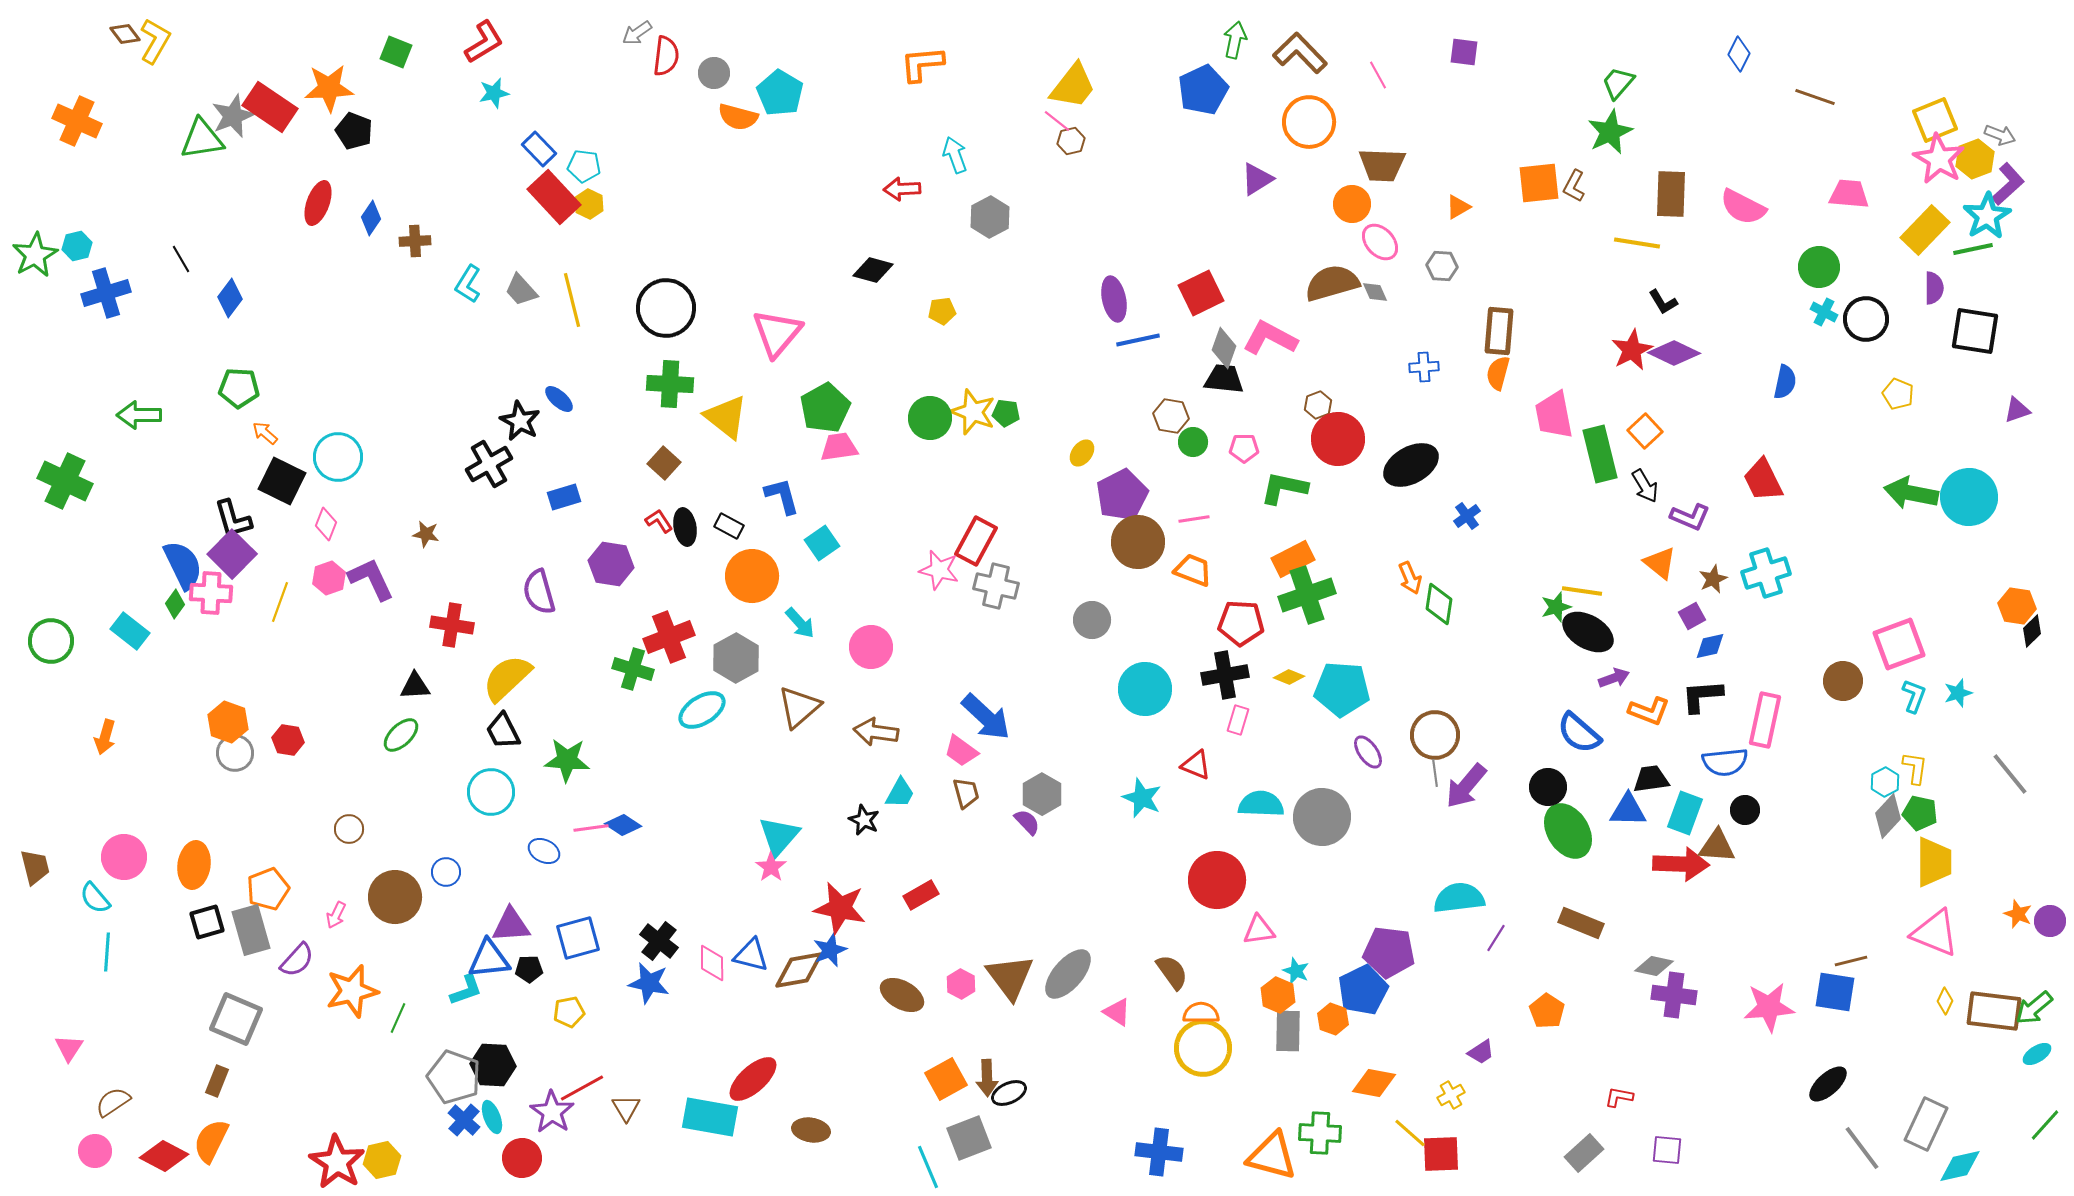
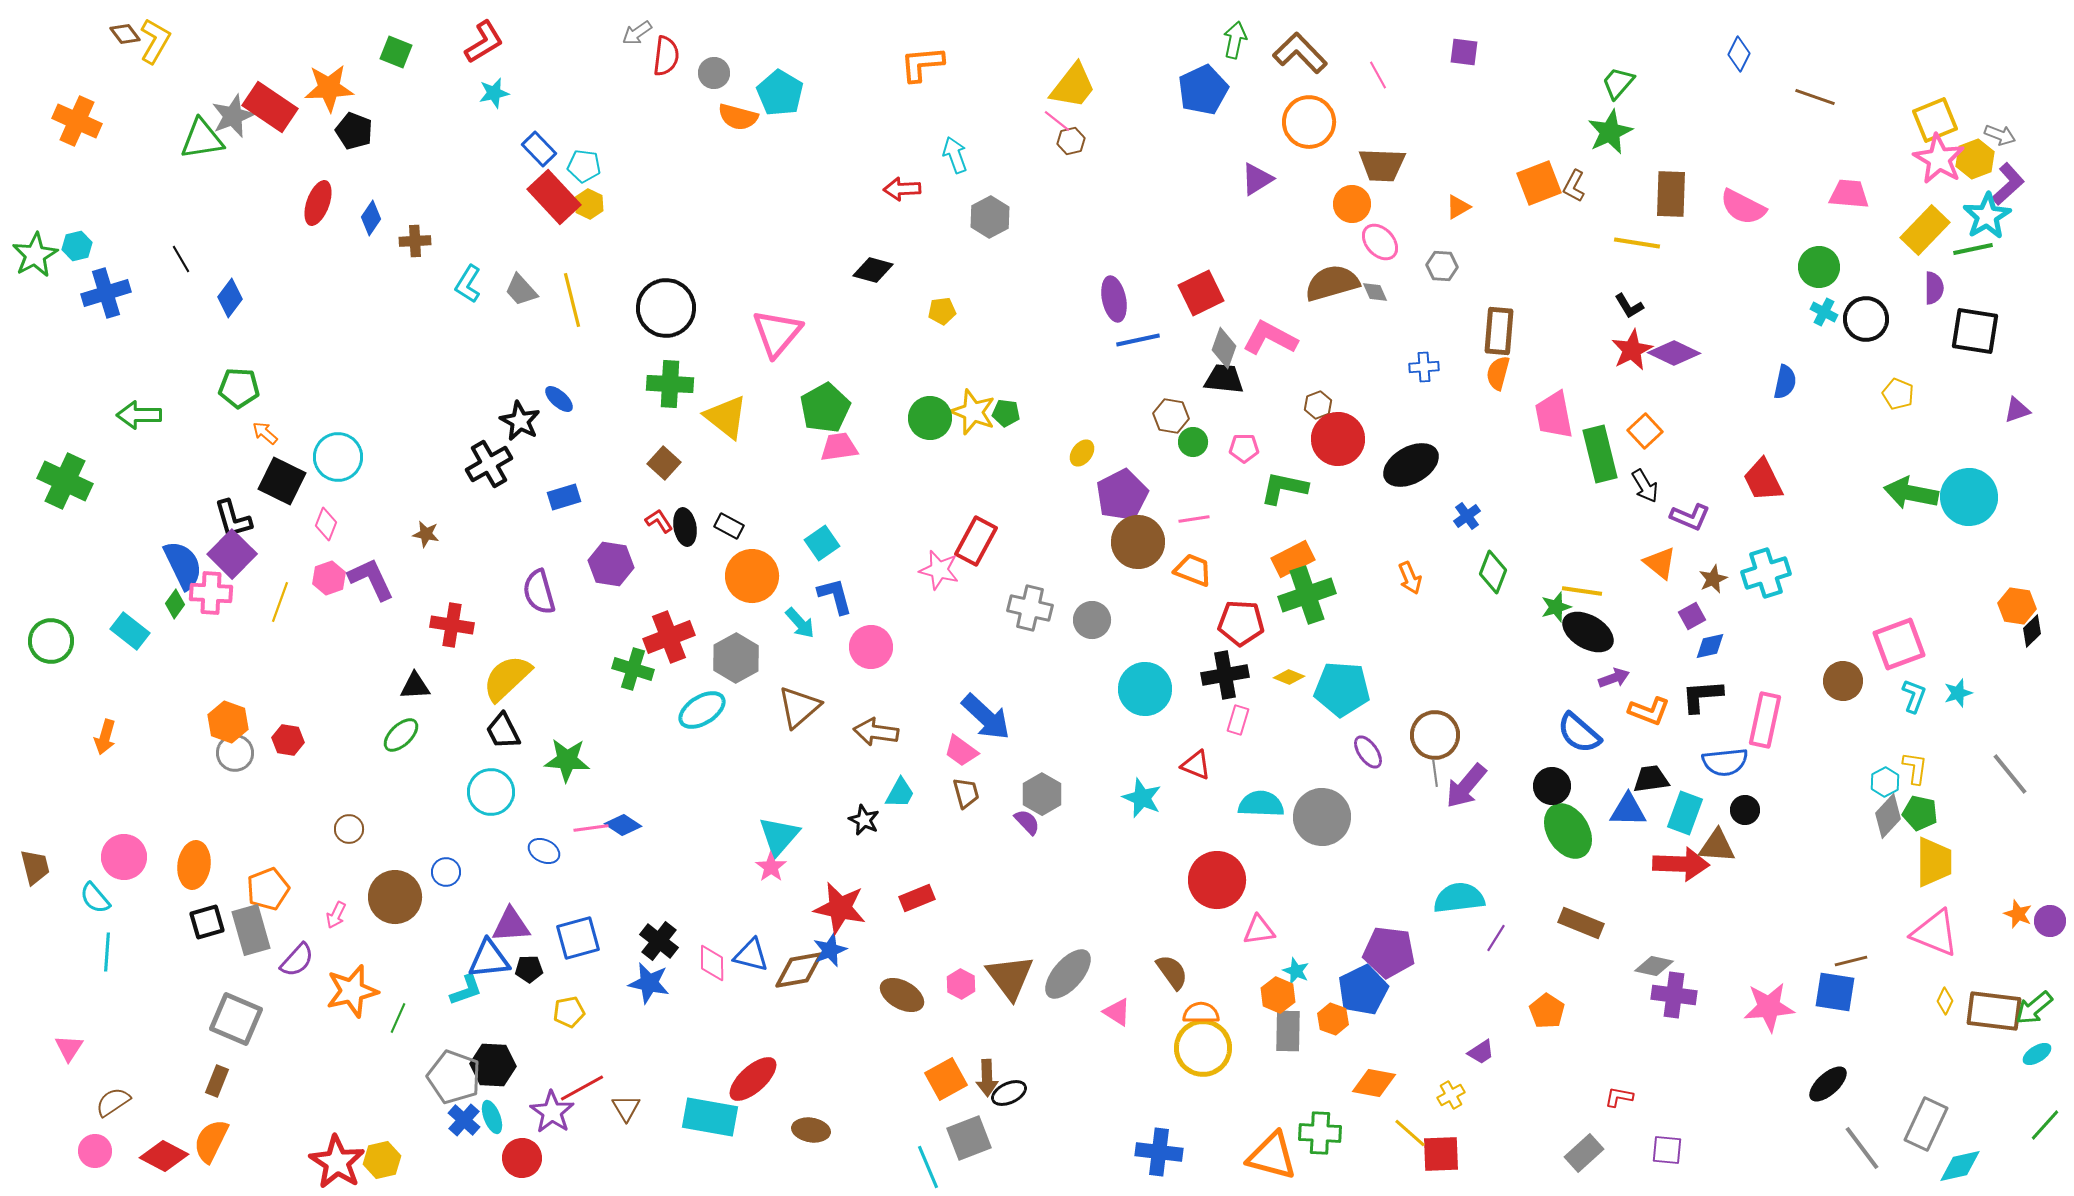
orange square at (1539, 183): rotated 15 degrees counterclockwise
black L-shape at (1663, 302): moved 34 px left, 4 px down
blue L-shape at (782, 496): moved 53 px right, 100 px down
gray cross at (996, 586): moved 34 px right, 22 px down
green diamond at (1439, 604): moved 54 px right, 32 px up; rotated 12 degrees clockwise
black circle at (1548, 787): moved 4 px right, 1 px up
red rectangle at (921, 895): moved 4 px left, 3 px down; rotated 8 degrees clockwise
